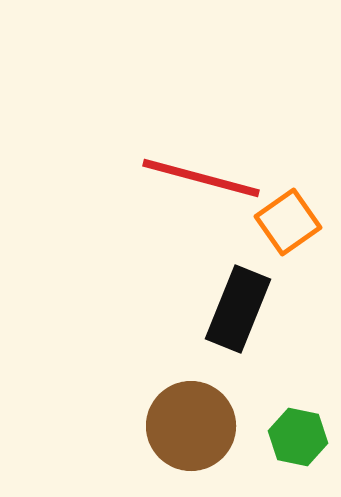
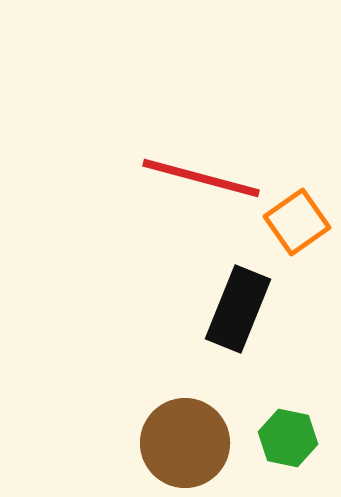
orange square: moved 9 px right
brown circle: moved 6 px left, 17 px down
green hexagon: moved 10 px left, 1 px down
